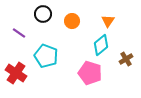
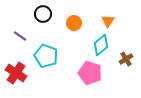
orange circle: moved 2 px right, 2 px down
purple line: moved 1 px right, 3 px down
